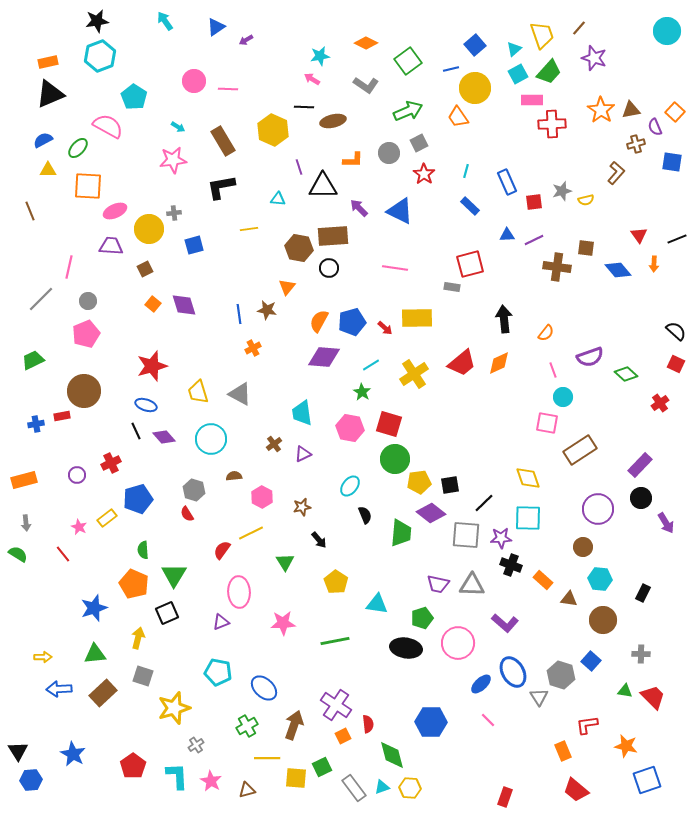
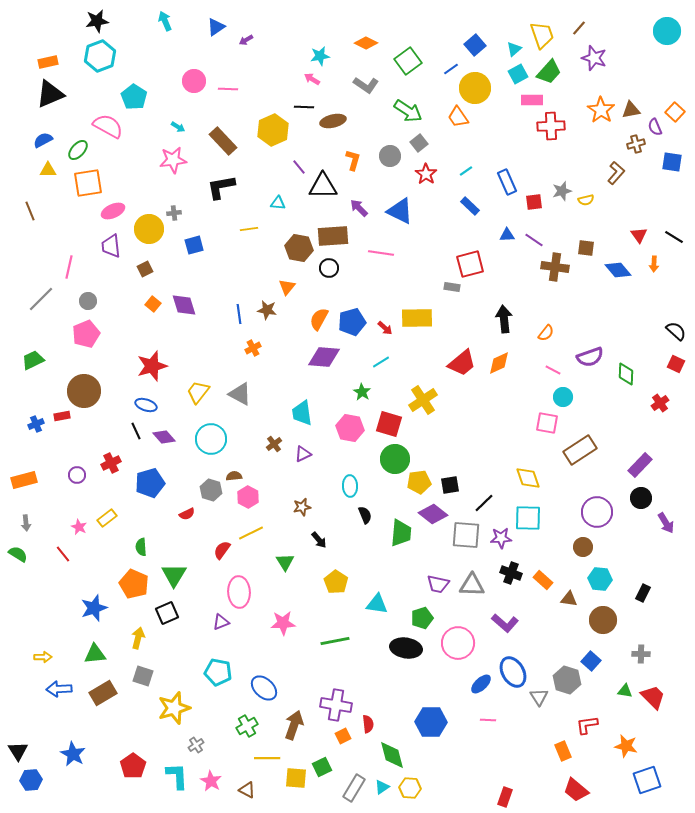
cyan arrow at (165, 21): rotated 12 degrees clockwise
blue line at (451, 69): rotated 21 degrees counterclockwise
green arrow at (408, 111): rotated 56 degrees clockwise
red cross at (552, 124): moved 1 px left, 2 px down
yellow hexagon at (273, 130): rotated 12 degrees clockwise
brown rectangle at (223, 141): rotated 12 degrees counterclockwise
gray square at (419, 143): rotated 12 degrees counterclockwise
green ellipse at (78, 148): moved 2 px down
gray circle at (389, 153): moved 1 px right, 3 px down
orange L-shape at (353, 160): rotated 75 degrees counterclockwise
purple line at (299, 167): rotated 21 degrees counterclockwise
cyan line at (466, 171): rotated 40 degrees clockwise
red star at (424, 174): moved 2 px right
orange square at (88, 186): moved 3 px up; rotated 12 degrees counterclockwise
cyan triangle at (278, 199): moved 4 px down
pink ellipse at (115, 211): moved 2 px left
black line at (677, 239): moved 3 px left, 2 px up; rotated 54 degrees clockwise
purple line at (534, 240): rotated 60 degrees clockwise
purple trapezoid at (111, 246): rotated 100 degrees counterclockwise
brown cross at (557, 267): moved 2 px left
pink line at (395, 268): moved 14 px left, 15 px up
orange semicircle at (319, 321): moved 2 px up
cyan line at (371, 365): moved 10 px right, 3 px up
pink line at (553, 370): rotated 42 degrees counterclockwise
yellow cross at (414, 374): moved 9 px right, 26 px down
green diamond at (626, 374): rotated 50 degrees clockwise
yellow trapezoid at (198, 392): rotated 55 degrees clockwise
blue cross at (36, 424): rotated 14 degrees counterclockwise
cyan ellipse at (350, 486): rotated 40 degrees counterclockwise
gray hexagon at (194, 490): moved 17 px right
pink hexagon at (262, 497): moved 14 px left
blue pentagon at (138, 499): moved 12 px right, 16 px up
purple circle at (598, 509): moved 1 px left, 3 px down
purple diamond at (431, 513): moved 2 px right, 1 px down
red semicircle at (187, 514): rotated 84 degrees counterclockwise
green semicircle at (143, 550): moved 2 px left, 3 px up
black cross at (511, 565): moved 8 px down
gray hexagon at (561, 675): moved 6 px right, 5 px down
brown rectangle at (103, 693): rotated 12 degrees clockwise
purple cross at (336, 705): rotated 24 degrees counterclockwise
pink line at (488, 720): rotated 42 degrees counterclockwise
cyan triangle at (382, 787): rotated 14 degrees counterclockwise
gray rectangle at (354, 788): rotated 68 degrees clockwise
brown triangle at (247, 790): rotated 42 degrees clockwise
